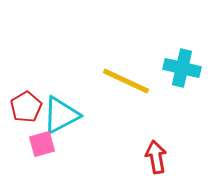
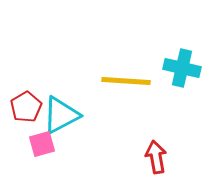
yellow line: rotated 21 degrees counterclockwise
